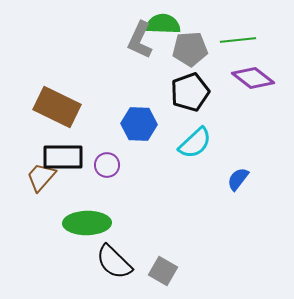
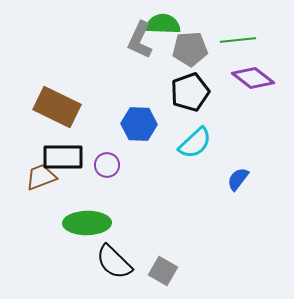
brown trapezoid: rotated 28 degrees clockwise
